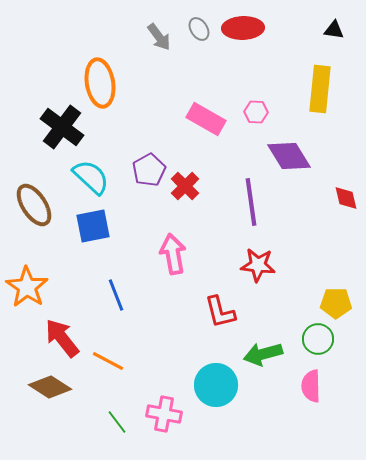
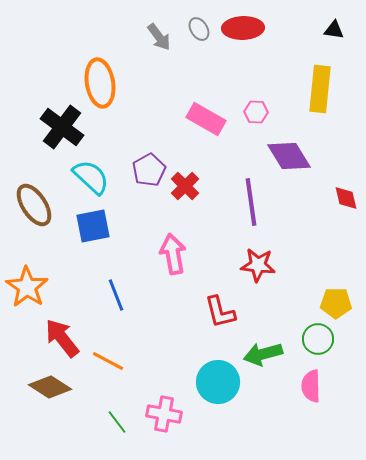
cyan circle: moved 2 px right, 3 px up
